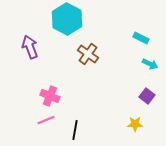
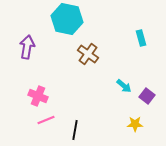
cyan hexagon: rotated 16 degrees counterclockwise
cyan rectangle: rotated 49 degrees clockwise
purple arrow: moved 3 px left; rotated 30 degrees clockwise
cyan arrow: moved 26 px left, 22 px down; rotated 14 degrees clockwise
pink cross: moved 12 px left
